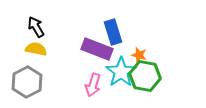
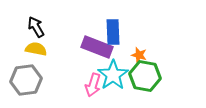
blue rectangle: rotated 15 degrees clockwise
purple rectangle: moved 2 px up
cyan star: moved 8 px left, 3 px down
gray hexagon: moved 1 px left, 2 px up; rotated 20 degrees clockwise
